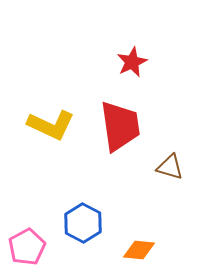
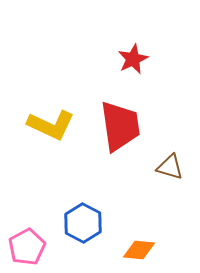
red star: moved 1 px right, 3 px up
